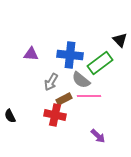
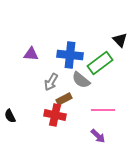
pink line: moved 14 px right, 14 px down
